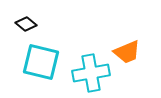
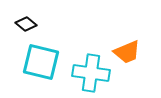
cyan cross: rotated 18 degrees clockwise
